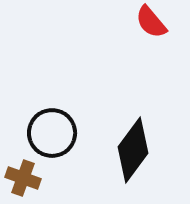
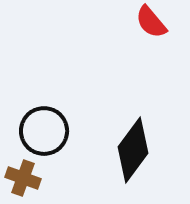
black circle: moved 8 px left, 2 px up
